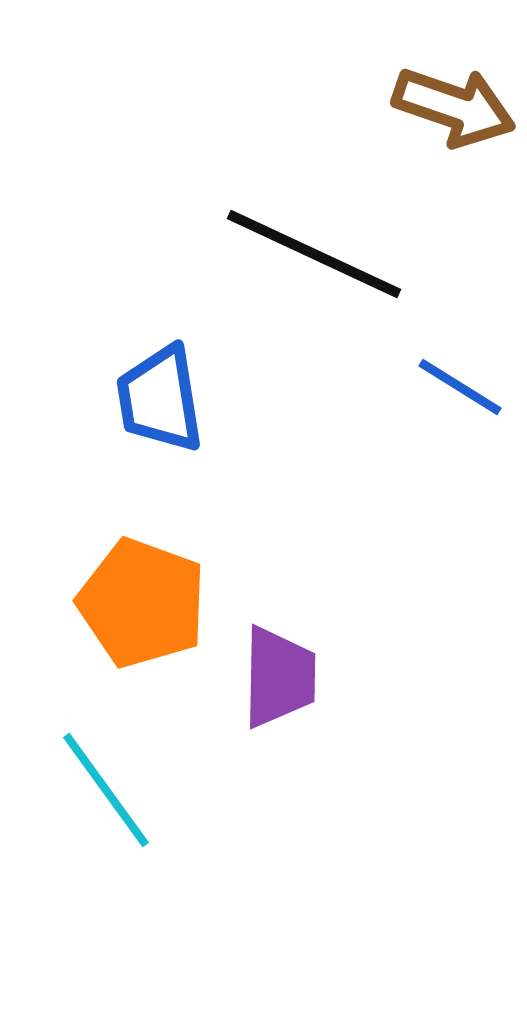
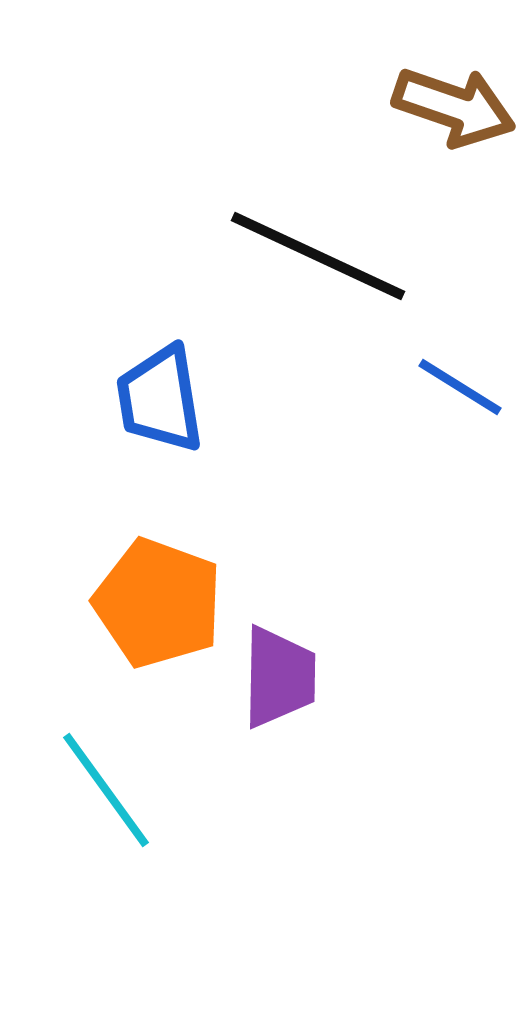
black line: moved 4 px right, 2 px down
orange pentagon: moved 16 px right
